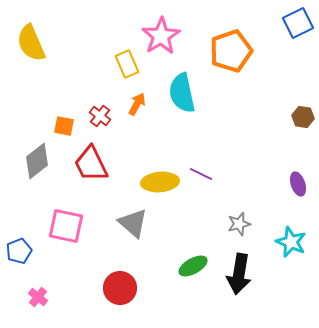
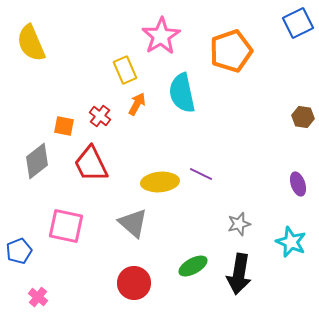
yellow rectangle: moved 2 px left, 6 px down
red circle: moved 14 px right, 5 px up
